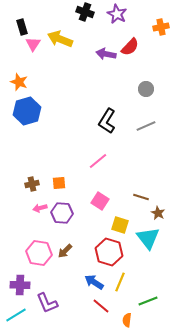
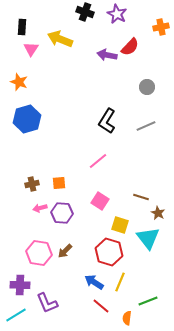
black rectangle: rotated 21 degrees clockwise
pink triangle: moved 2 px left, 5 px down
purple arrow: moved 1 px right, 1 px down
gray circle: moved 1 px right, 2 px up
blue hexagon: moved 8 px down
orange semicircle: moved 2 px up
